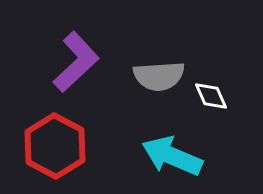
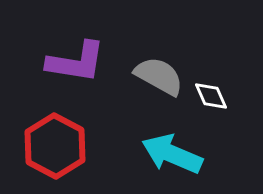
purple L-shape: rotated 52 degrees clockwise
gray semicircle: rotated 147 degrees counterclockwise
cyan arrow: moved 2 px up
